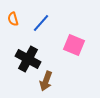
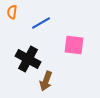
orange semicircle: moved 1 px left, 7 px up; rotated 24 degrees clockwise
blue line: rotated 18 degrees clockwise
pink square: rotated 15 degrees counterclockwise
